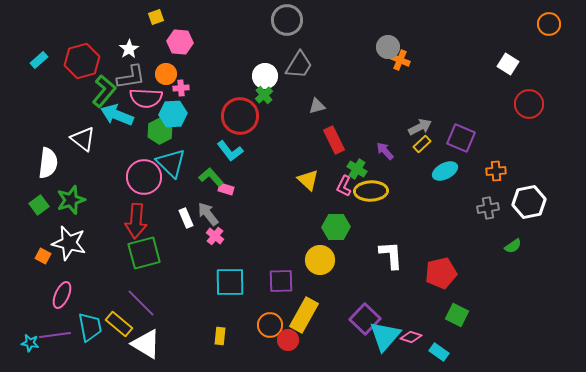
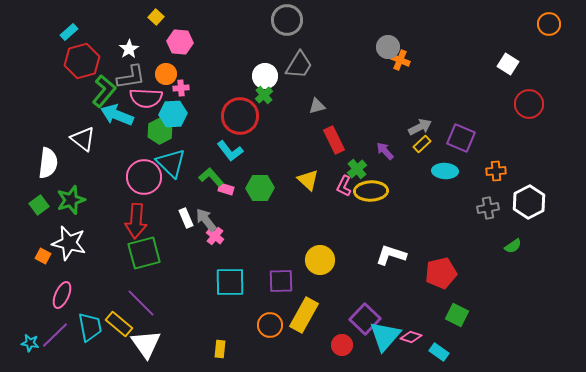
yellow square at (156, 17): rotated 28 degrees counterclockwise
cyan rectangle at (39, 60): moved 30 px right, 28 px up
green cross at (357, 169): rotated 18 degrees clockwise
cyan ellipse at (445, 171): rotated 30 degrees clockwise
white hexagon at (529, 202): rotated 16 degrees counterclockwise
gray arrow at (208, 214): moved 2 px left, 6 px down
green hexagon at (336, 227): moved 76 px left, 39 px up
white L-shape at (391, 255): rotated 68 degrees counterclockwise
purple line at (55, 335): rotated 36 degrees counterclockwise
yellow rectangle at (220, 336): moved 13 px down
red circle at (288, 340): moved 54 px right, 5 px down
white triangle at (146, 344): rotated 24 degrees clockwise
